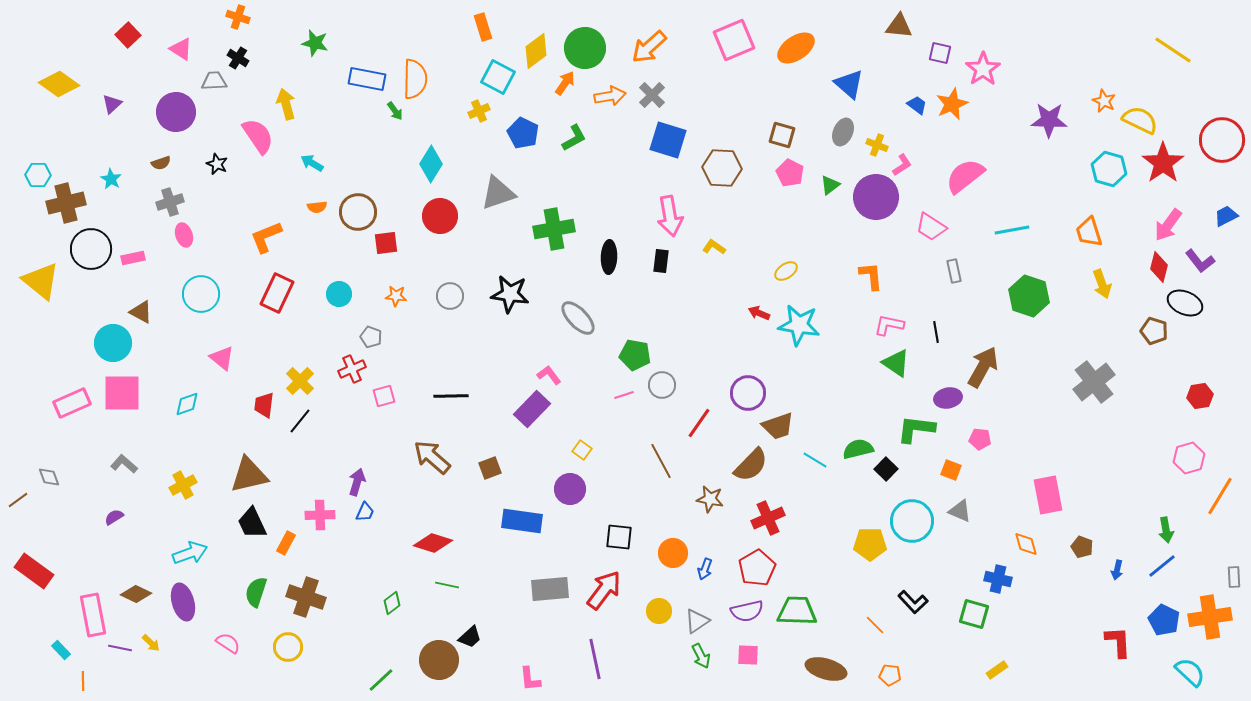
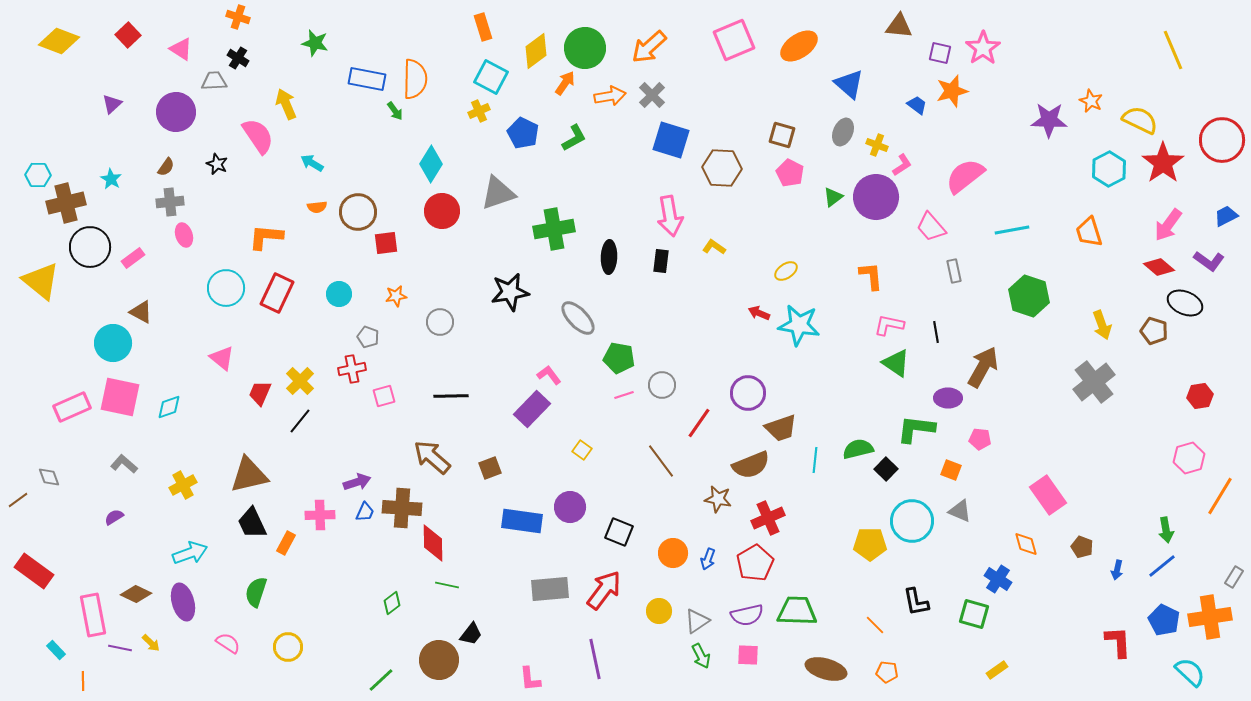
orange ellipse at (796, 48): moved 3 px right, 2 px up
yellow line at (1173, 50): rotated 33 degrees clockwise
pink star at (983, 69): moved 21 px up
cyan square at (498, 77): moved 7 px left
yellow diamond at (59, 84): moved 43 px up; rotated 15 degrees counterclockwise
orange star at (1104, 101): moved 13 px left
yellow arrow at (286, 104): rotated 8 degrees counterclockwise
orange star at (952, 104): moved 13 px up; rotated 8 degrees clockwise
blue square at (668, 140): moved 3 px right
brown semicircle at (161, 163): moved 5 px right, 4 px down; rotated 36 degrees counterclockwise
cyan hexagon at (1109, 169): rotated 16 degrees clockwise
green triangle at (830, 185): moved 3 px right, 12 px down
gray cross at (170, 202): rotated 12 degrees clockwise
red circle at (440, 216): moved 2 px right, 5 px up
pink trapezoid at (931, 227): rotated 16 degrees clockwise
orange L-shape at (266, 237): rotated 27 degrees clockwise
black circle at (91, 249): moved 1 px left, 2 px up
pink rectangle at (133, 258): rotated 25 degrees counterclockwise
purple L-shape at (1200, 261): moved 9 px right; rotated 16 degrees counterclockwise
red diamond at (1159, 267): rotated 64 degrees counterclockwise
yellow arrow at (1102, 284): moved 41 px down
cyan circle at (201, 294): moved 25 px right, 6 px up
black star at (510, 294): moved 2 px up; rotated 18 degrees counterclockwise
orange star at (396, 296): rotated 15 degrees counterclockwise
gray circle at (450, 296): moved 10 px left, 26 px down
gray pentagon at (371, 337): moved 3 px left
green pentagon at (635, 355): moved 16 px left, 3 px down
red cross at (352, 369): rotated 12 degrees clockwise
pink square at (122, 393): moved 2 px left, 4 px down; rotated 12 degrees clockwise
purple ellipse at (948, 398): rotated 12 degrees clockwise
pink rectangle at (72, 403): moved 4 px down
cyan diamond at (187, 404): moved 18 px left, 3 px down
red trapezoid at (264, 405): moved 4 px left, 12 px up; rotated 16 degrees clockwise
brown trapezoid at (778, 426): moved 3 px right, 2 px down
cyan line at (815, 460): rotated 65 degrees clockwise
brown line at (661, 461): rotated 9 degrees counterclockwise
brown semicircle at (751, 465): rotated 24 degrees clockwise
purple arrow at (357, 482): rotated 56 degrees clockwise
purple circle at (570, 489): moved 18 px down
pink rectangle at (1048, 495): rotated 24 degrees counterclockwise
brown star at (710, 499): moved 8 px right
black square at (619, 537): moved 5 px up; rotated 16 degrees clockwise
red diamond at (433, 543): rotated 72 degrees clockwise
red pentagon at (757, 568): moved 2 px left, 5 px up
blue arrow at (705, 569): moved 3 px right, 10 px up
gray rectangle at (1234, 577): rotated 35 degrees clockwise
blue cross at (998, 579): rotated 20 degrees clockwise
brown cross at (306, 597): moved 96 px right, 89 px up; rotated 15 degrees counterclockwise
black L-shape at (913, 602): moved 3 px right; rotated 32 degrees clockwise
purple semicircle at (747, 611): moved 4 px down
black trapezoid at (470, 637): moved 1 px right, 3 px up; rotated 10 degrees counterclockwise
cyan rectangle at (61, 650): moved 5 px left
orange pentagon at (890, 675): moved 3 px left, 3 px up
